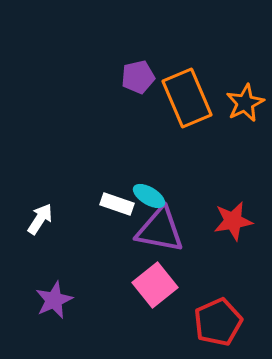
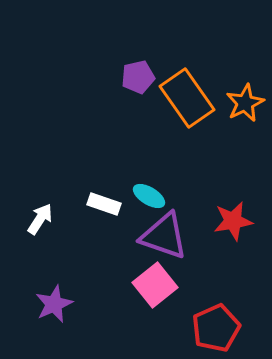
orange rectangle: rotated 12 degrees counterclockwise
white rectangle: moved 13 px left
purple triangle: moved 4 px right, 6 px down; rotated 8 degrees clockwise
purple star: moved 4 px down
red pentagon: moved 2 px left, 6 px down
